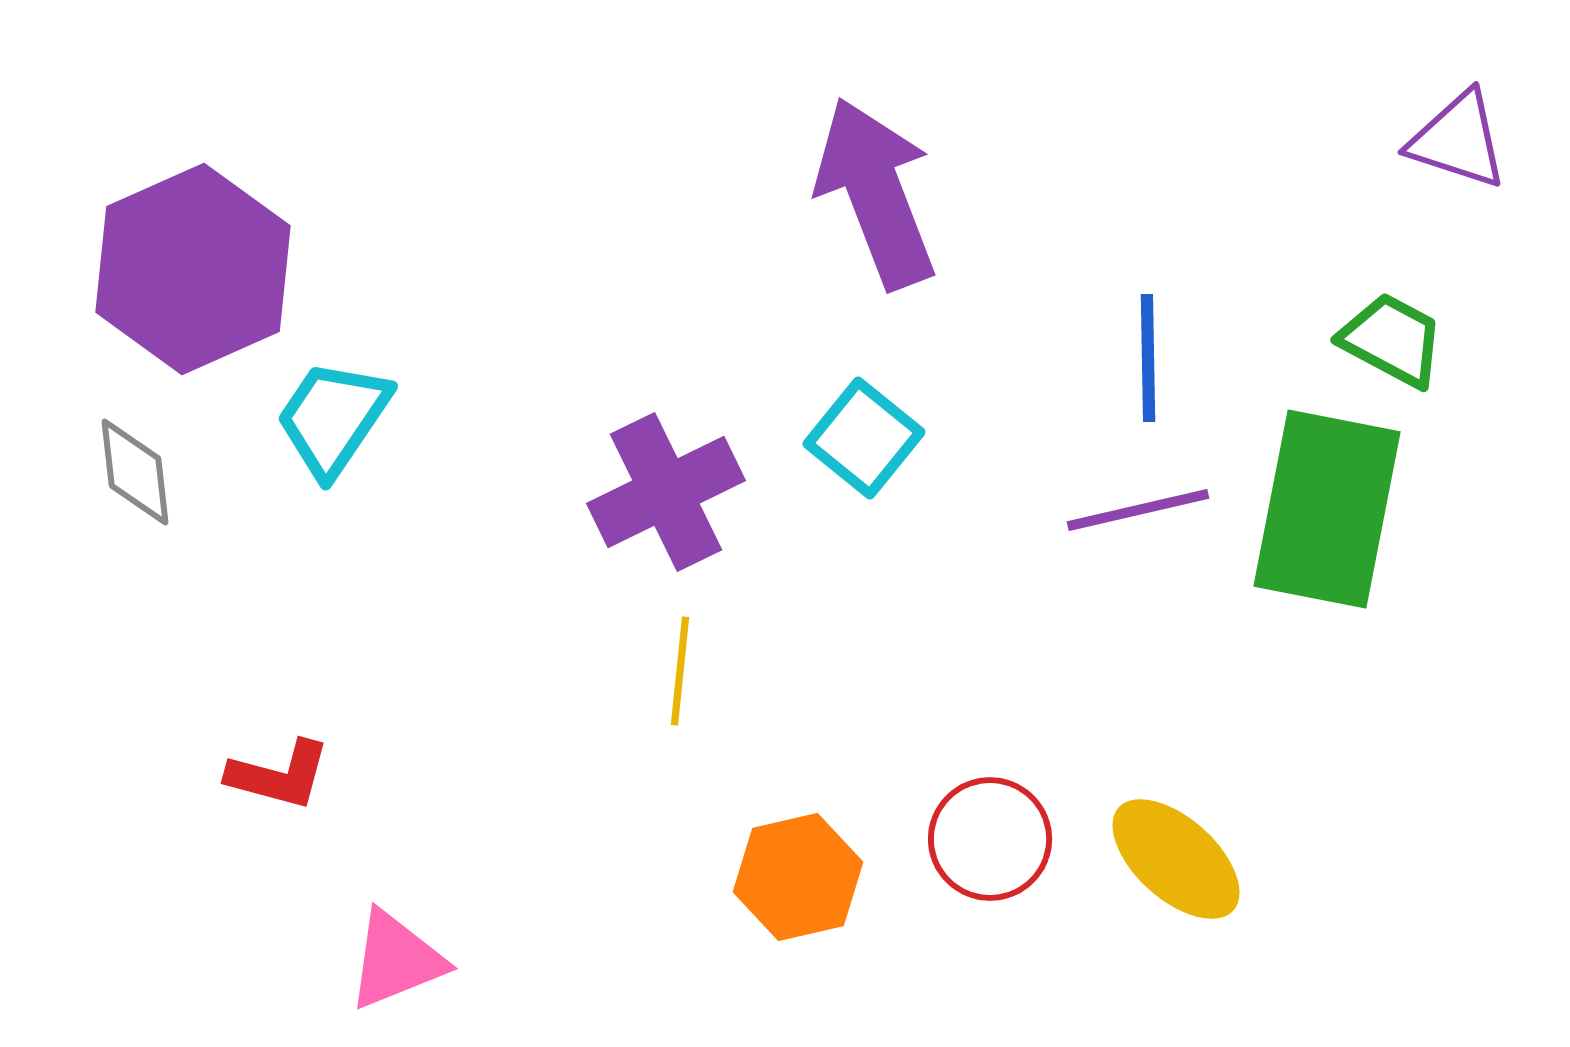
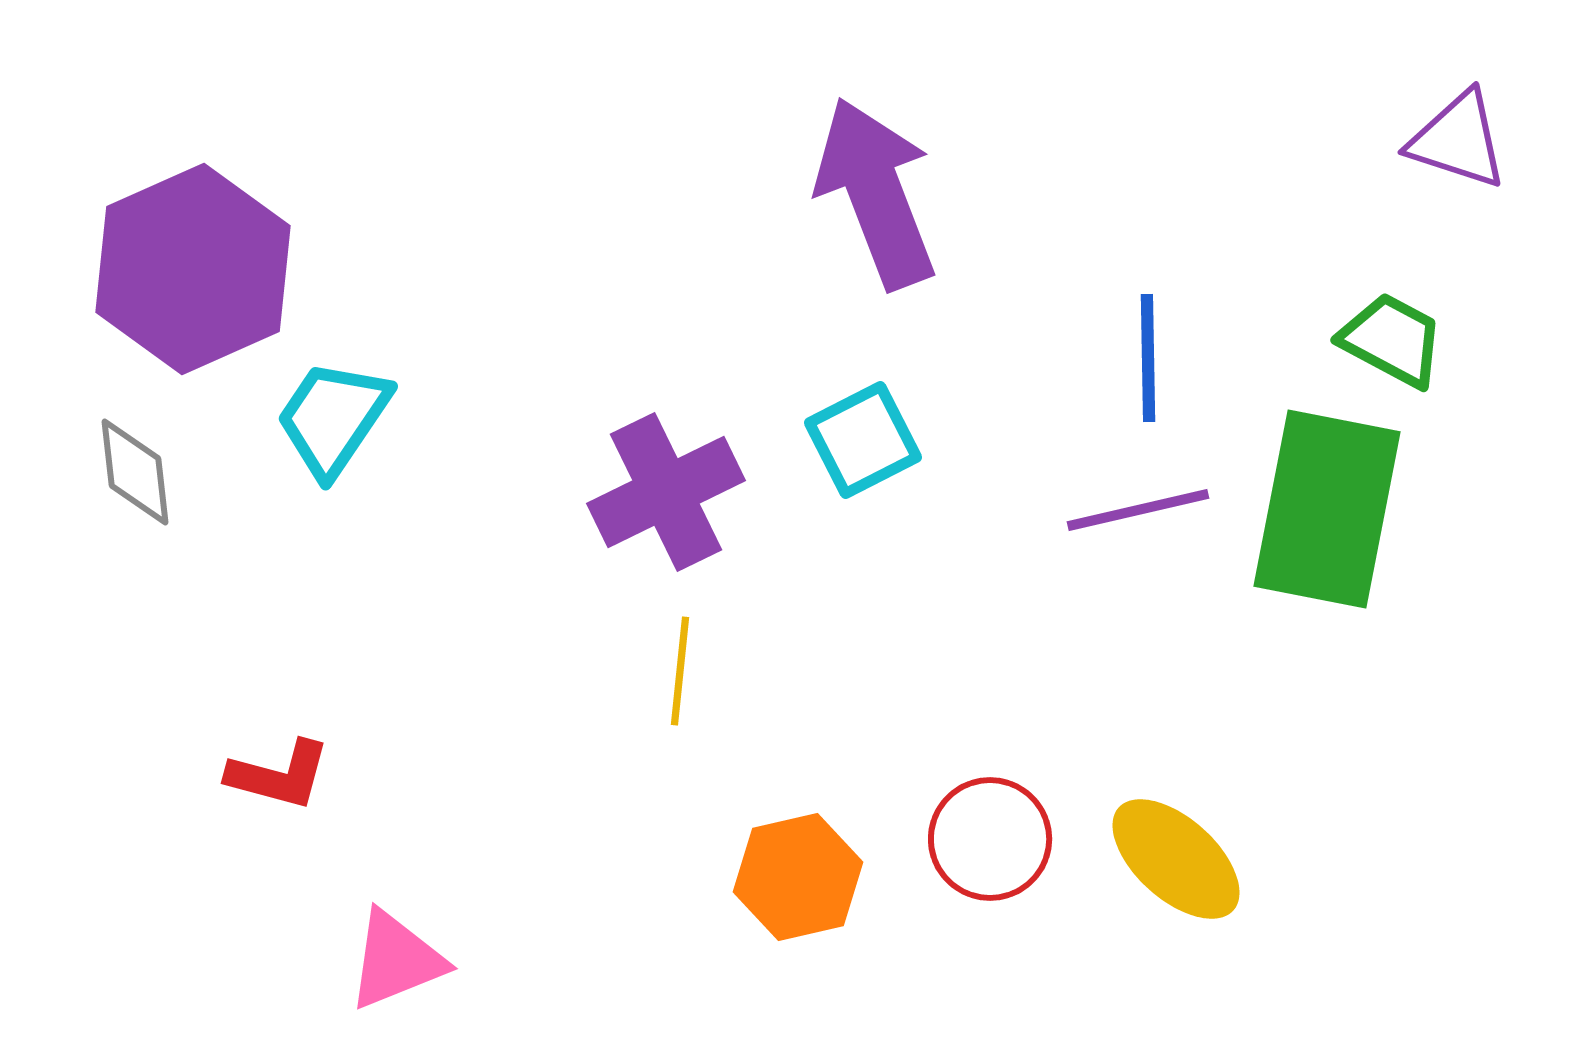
cyan square: moved 1 px left, 2 px down; rotated 24 degrees clockwise
